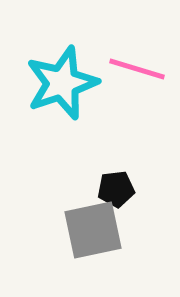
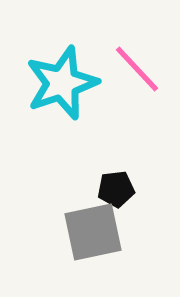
pink line: rotated 30 degrees clockwise
gray square: moved 2 px down
